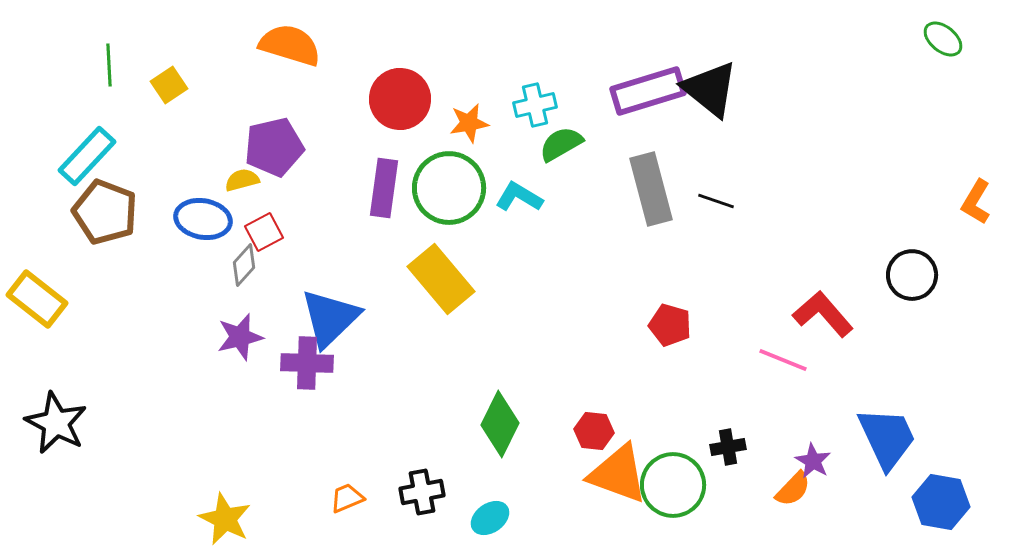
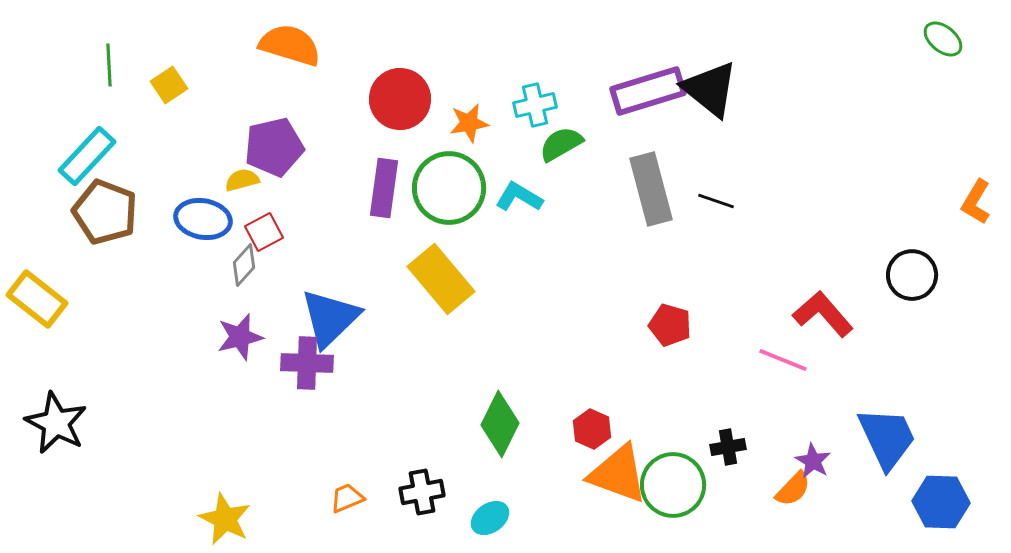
red hexagon at (594, 431): moved 2 px left, 2 px up; rotated 18 degrees clockwise
blue hexagon at (941, 502): rotated 8 degrees counterclockwise
